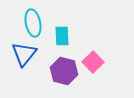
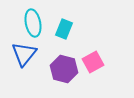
cyan rectangle: moved 2 px right, 7 px up; rotated 24 degrees clockwise
pink square: rotated 15 degrees clockwise
purple hexagon: moved 2 px up
